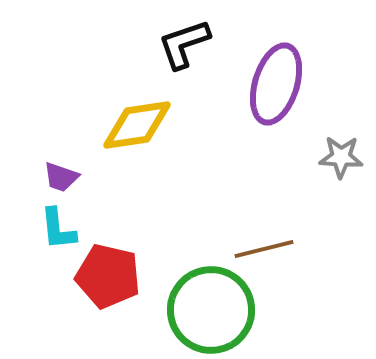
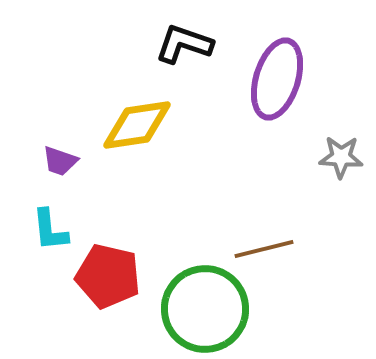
black L-shape: rotated 38 degrees clockwise
purple ellipse: moved 1 px right, 5 px up
purple trapezoid: moved 1 px left, 16 px up
cyan L-shape: moved 8 px left, 1 px down
green circle: moved 6 px left, 1 px up
